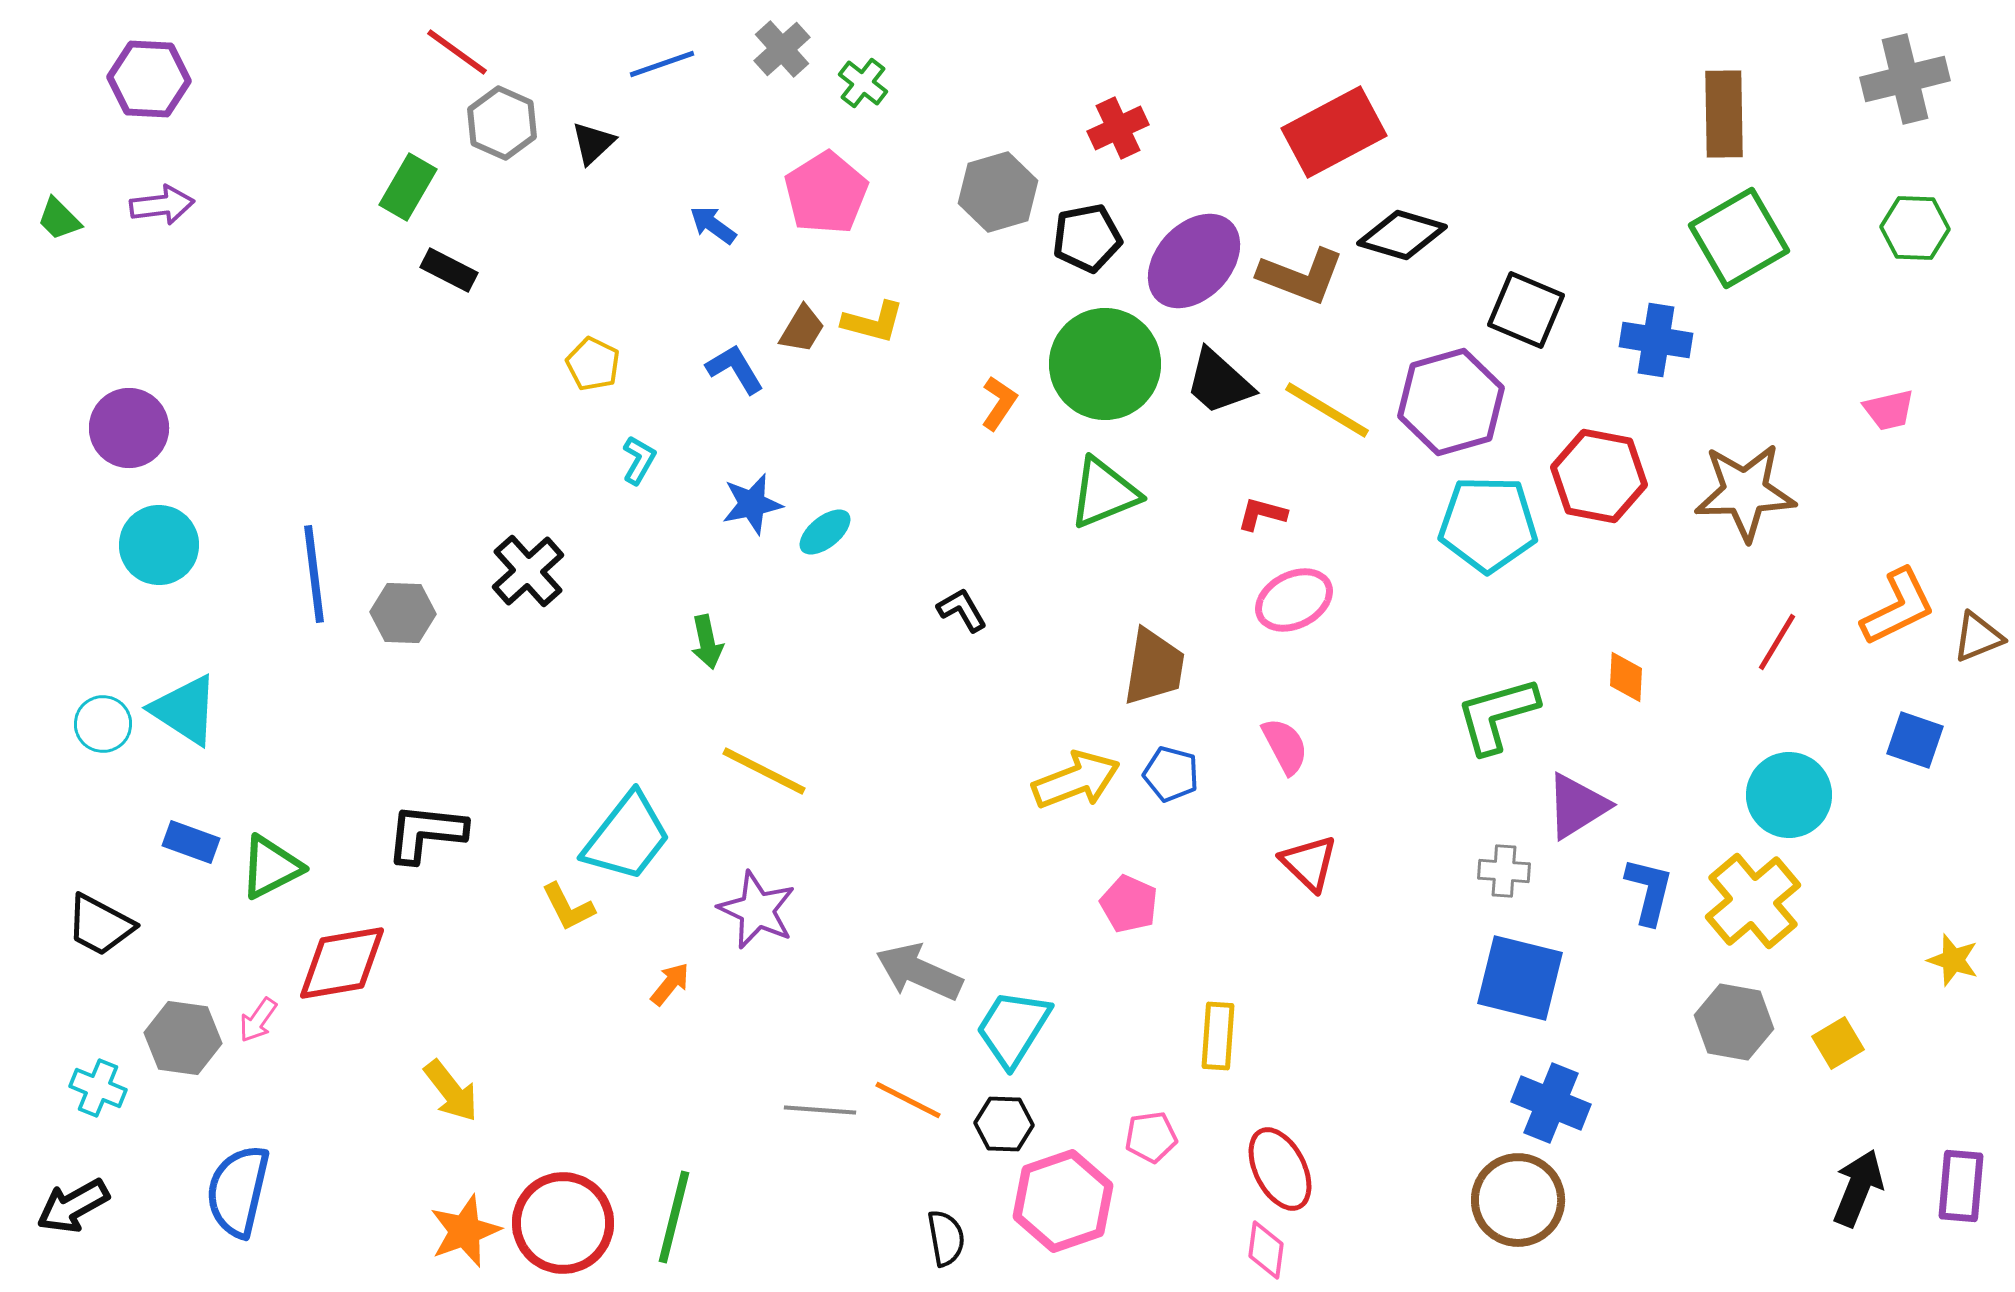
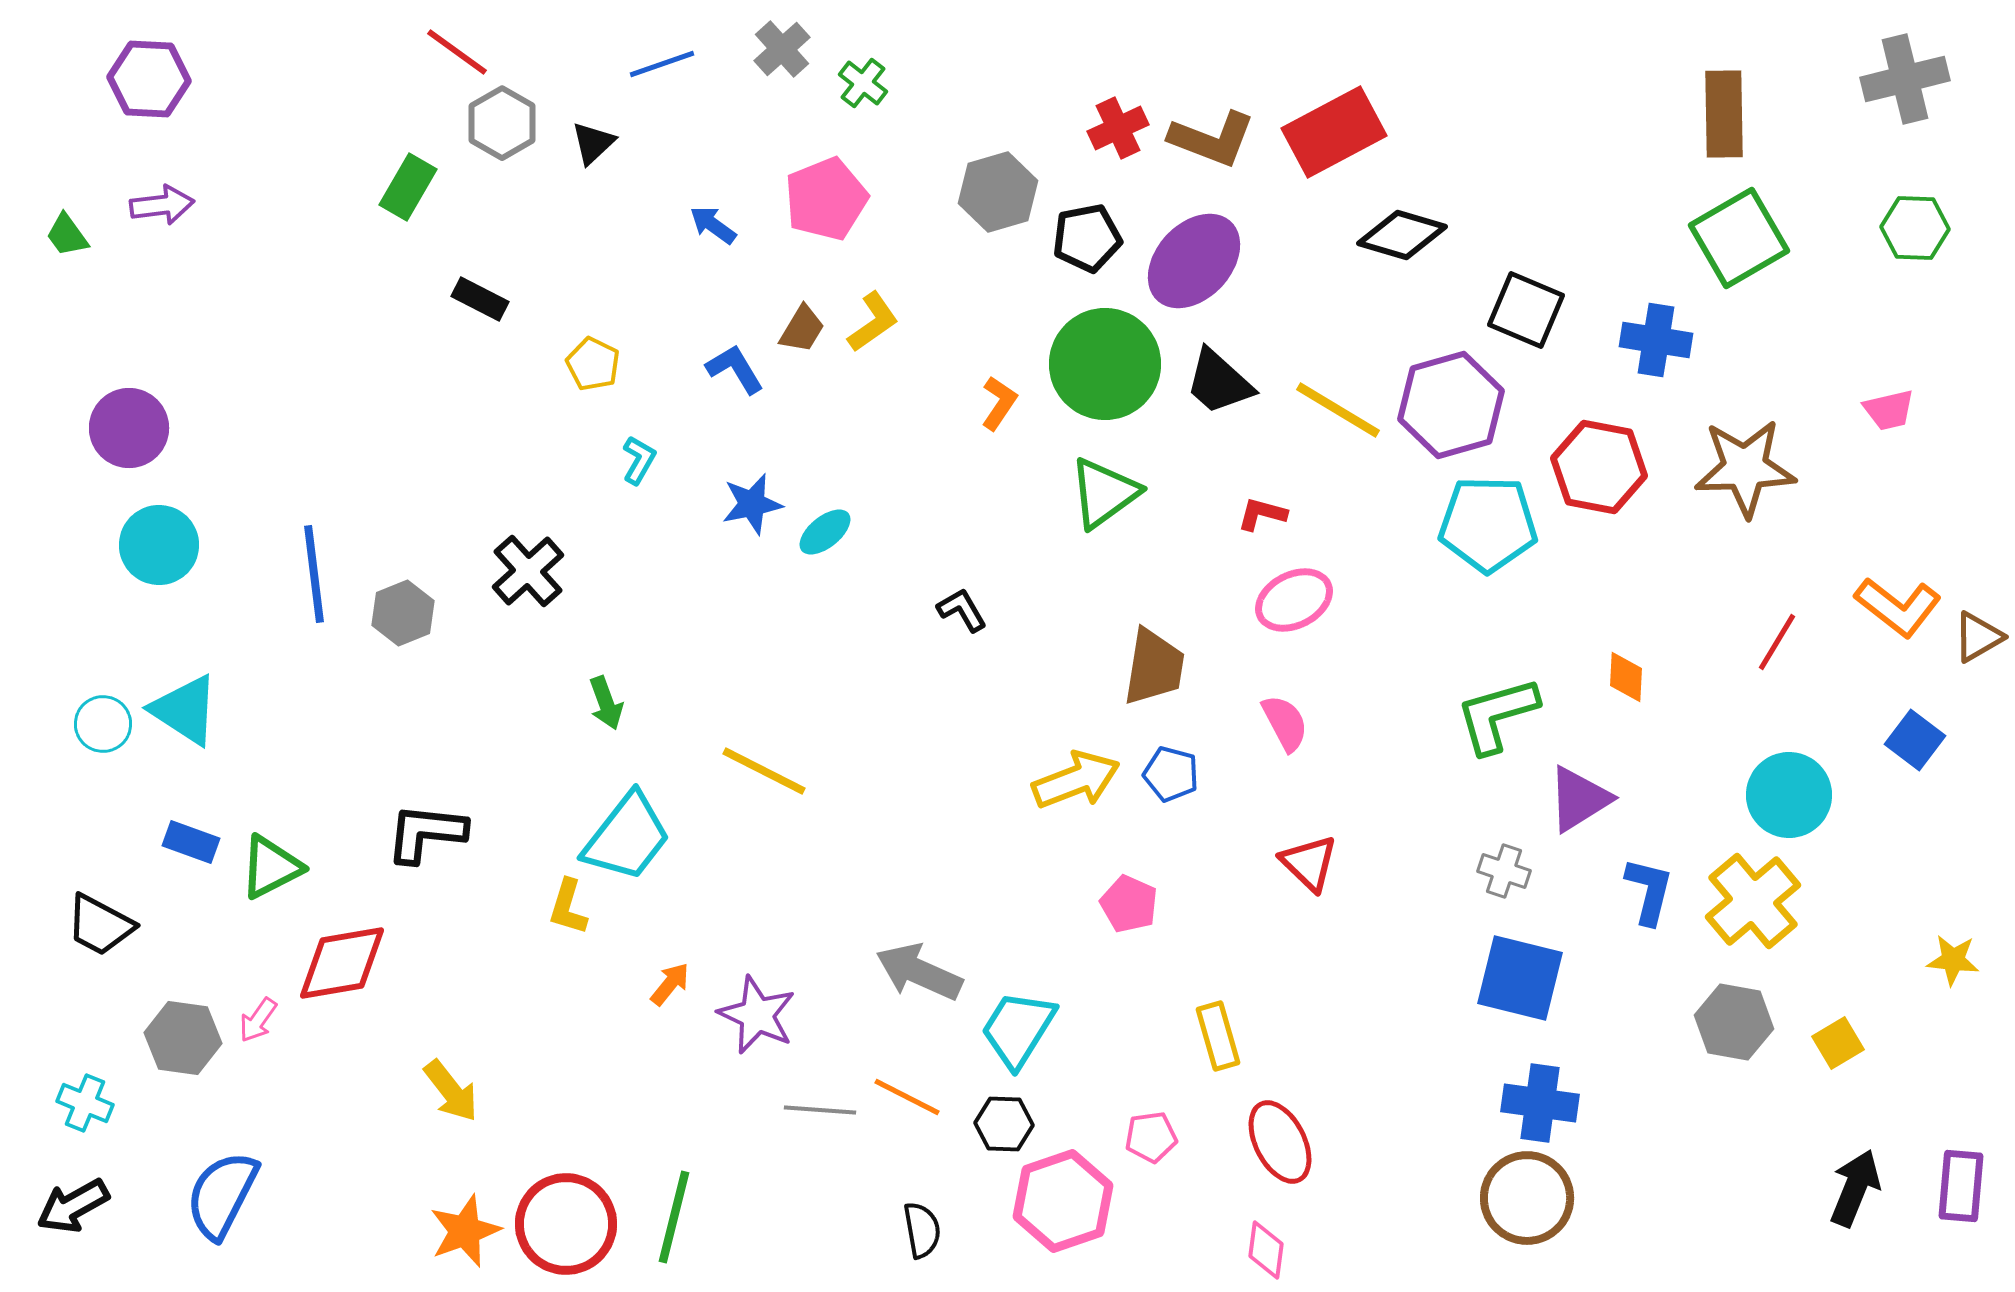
gray hexagon at (502, 123): rotated 6 degrees clockwise
pink pentagon at (826, 193): moved 6 px down; rotated 10 degrees clockwise
green trapezoid at (59, 219): moved 8 px right, 16 px down; rotated 9 degrees clockwise
black rectangle at (449, 270): moved 31 px right, 29 px down
brown L-shape at (1301, 276): moved 89 px left, 137 px up
yellow L-shape at (873, 322): rotated 50 degrees counterclockwise
purple hexagon at (1451, 402): moved 3 px down
yellow line at (1327, 410): moved 11 px right
red hexagon at (1599, 476): moved 9 px up
brown star at (1745, 492): moved 24 px up
green triangle at (1104, 493): rotated 14 degrees counterclockwise
orange L-shape at (1898, 607): rotated 64 degrees clockwise
gray hexagon at (403, 613): rotated 24 degrees counterclockwise
brown triangle at (1978, 637): rotated 8 degrees counterclockwise
green arrow at (707, 642): moved 101 px left, 61 px down; rotated 8 degrees counterclockwise
blue square at (1915, 740): rotated 18 degrees clockwise
pink semicircle at (1285, 746): moved 23 px up
purple triangle at (1577, 806): moved 2 px right, 7 px up
gray cross at (1504, 871): rotated 15 degrees clockwise
yellow L-shape at (568, 907): rotated 44 degrees clockwise
purple star at (757, 910): moved 105 px down
yellow star at (1953, 960): rotated 12 degrees counterclockwise
cyan trapezoid at (1013, 1028): moved 5 px right, 1 px down
yellow rectangle at (1218, 1036): rotated 20 degrees counterclockwise
cyan cross at (98, 1088): moved 13 px left, 15 px down
orange line at (908, 1100): moved 1 px left, 3 px up
blue cross at (1551, 1103): moved 11 px left; rotated 14 degrees counterclockwise
red ellipse at (1280, 1169): moved 27 px up
black arrow at (1858, 1188): moved 3 px left
blue semicircle at (238, 1191): moved 16 px left, 4 px down; rotated 14 degrees clockwise
brown circle at (1518, 1200): moved 9 px right, 2 px up
red circle at (563, 1223): moved 3 px right, 1 px down
black semicircle at (946, 1238): moved 24 px left, 8 px up
